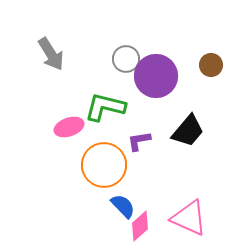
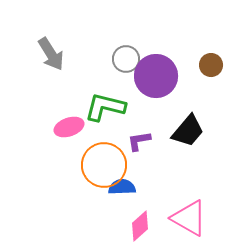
blue semicircle: moved 1 px left, 19 px up; rotated 48 degrees counterclockwise
pink triangle: rotated 6 degrees clockwise
